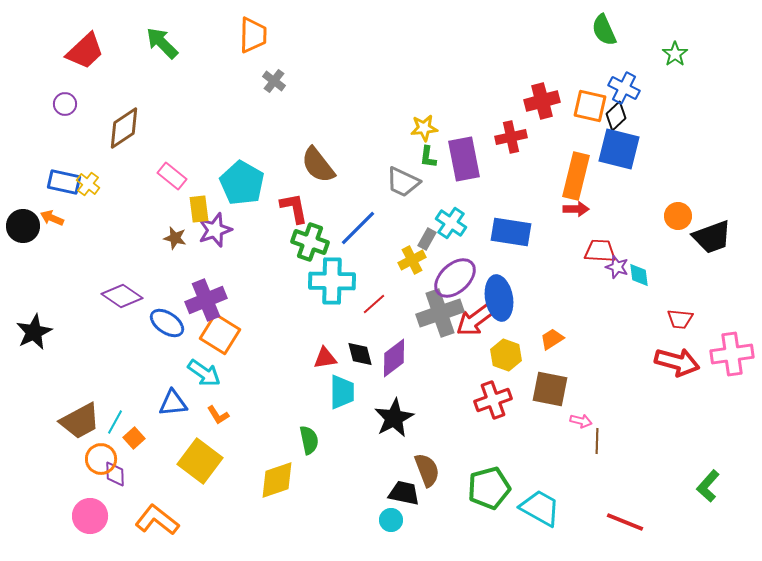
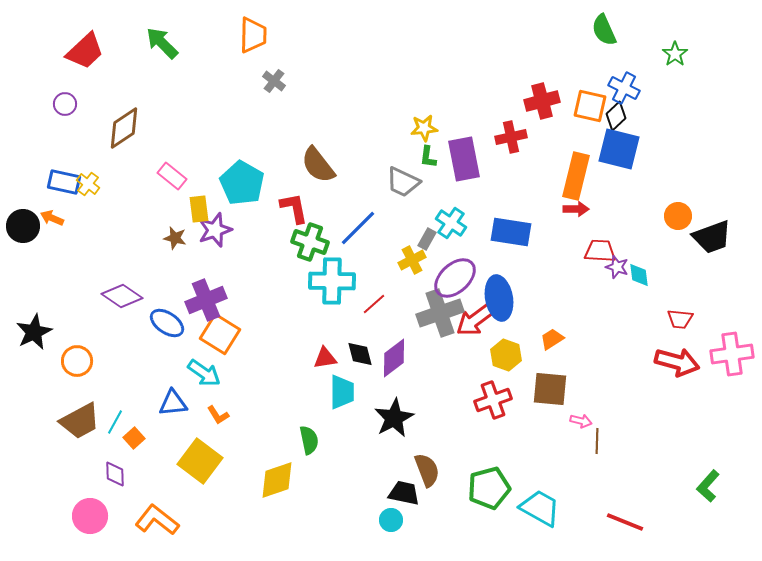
brown square at (550, 389): rotated 6 degrees counterclockwise
orange circle at (101, 459): moved 24 px left, 98 px up
